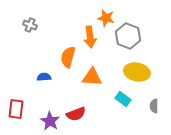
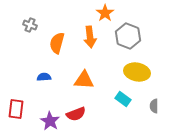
orange star: moved 1 px left, 5 px up; rotated 24 degrees clockwise
orange semicircle: moved 11 px left, 14 px up
orange triangle: moved 8 px left, 3 px down
